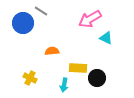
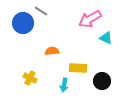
black circle: moved 5 px right, 3 px down
